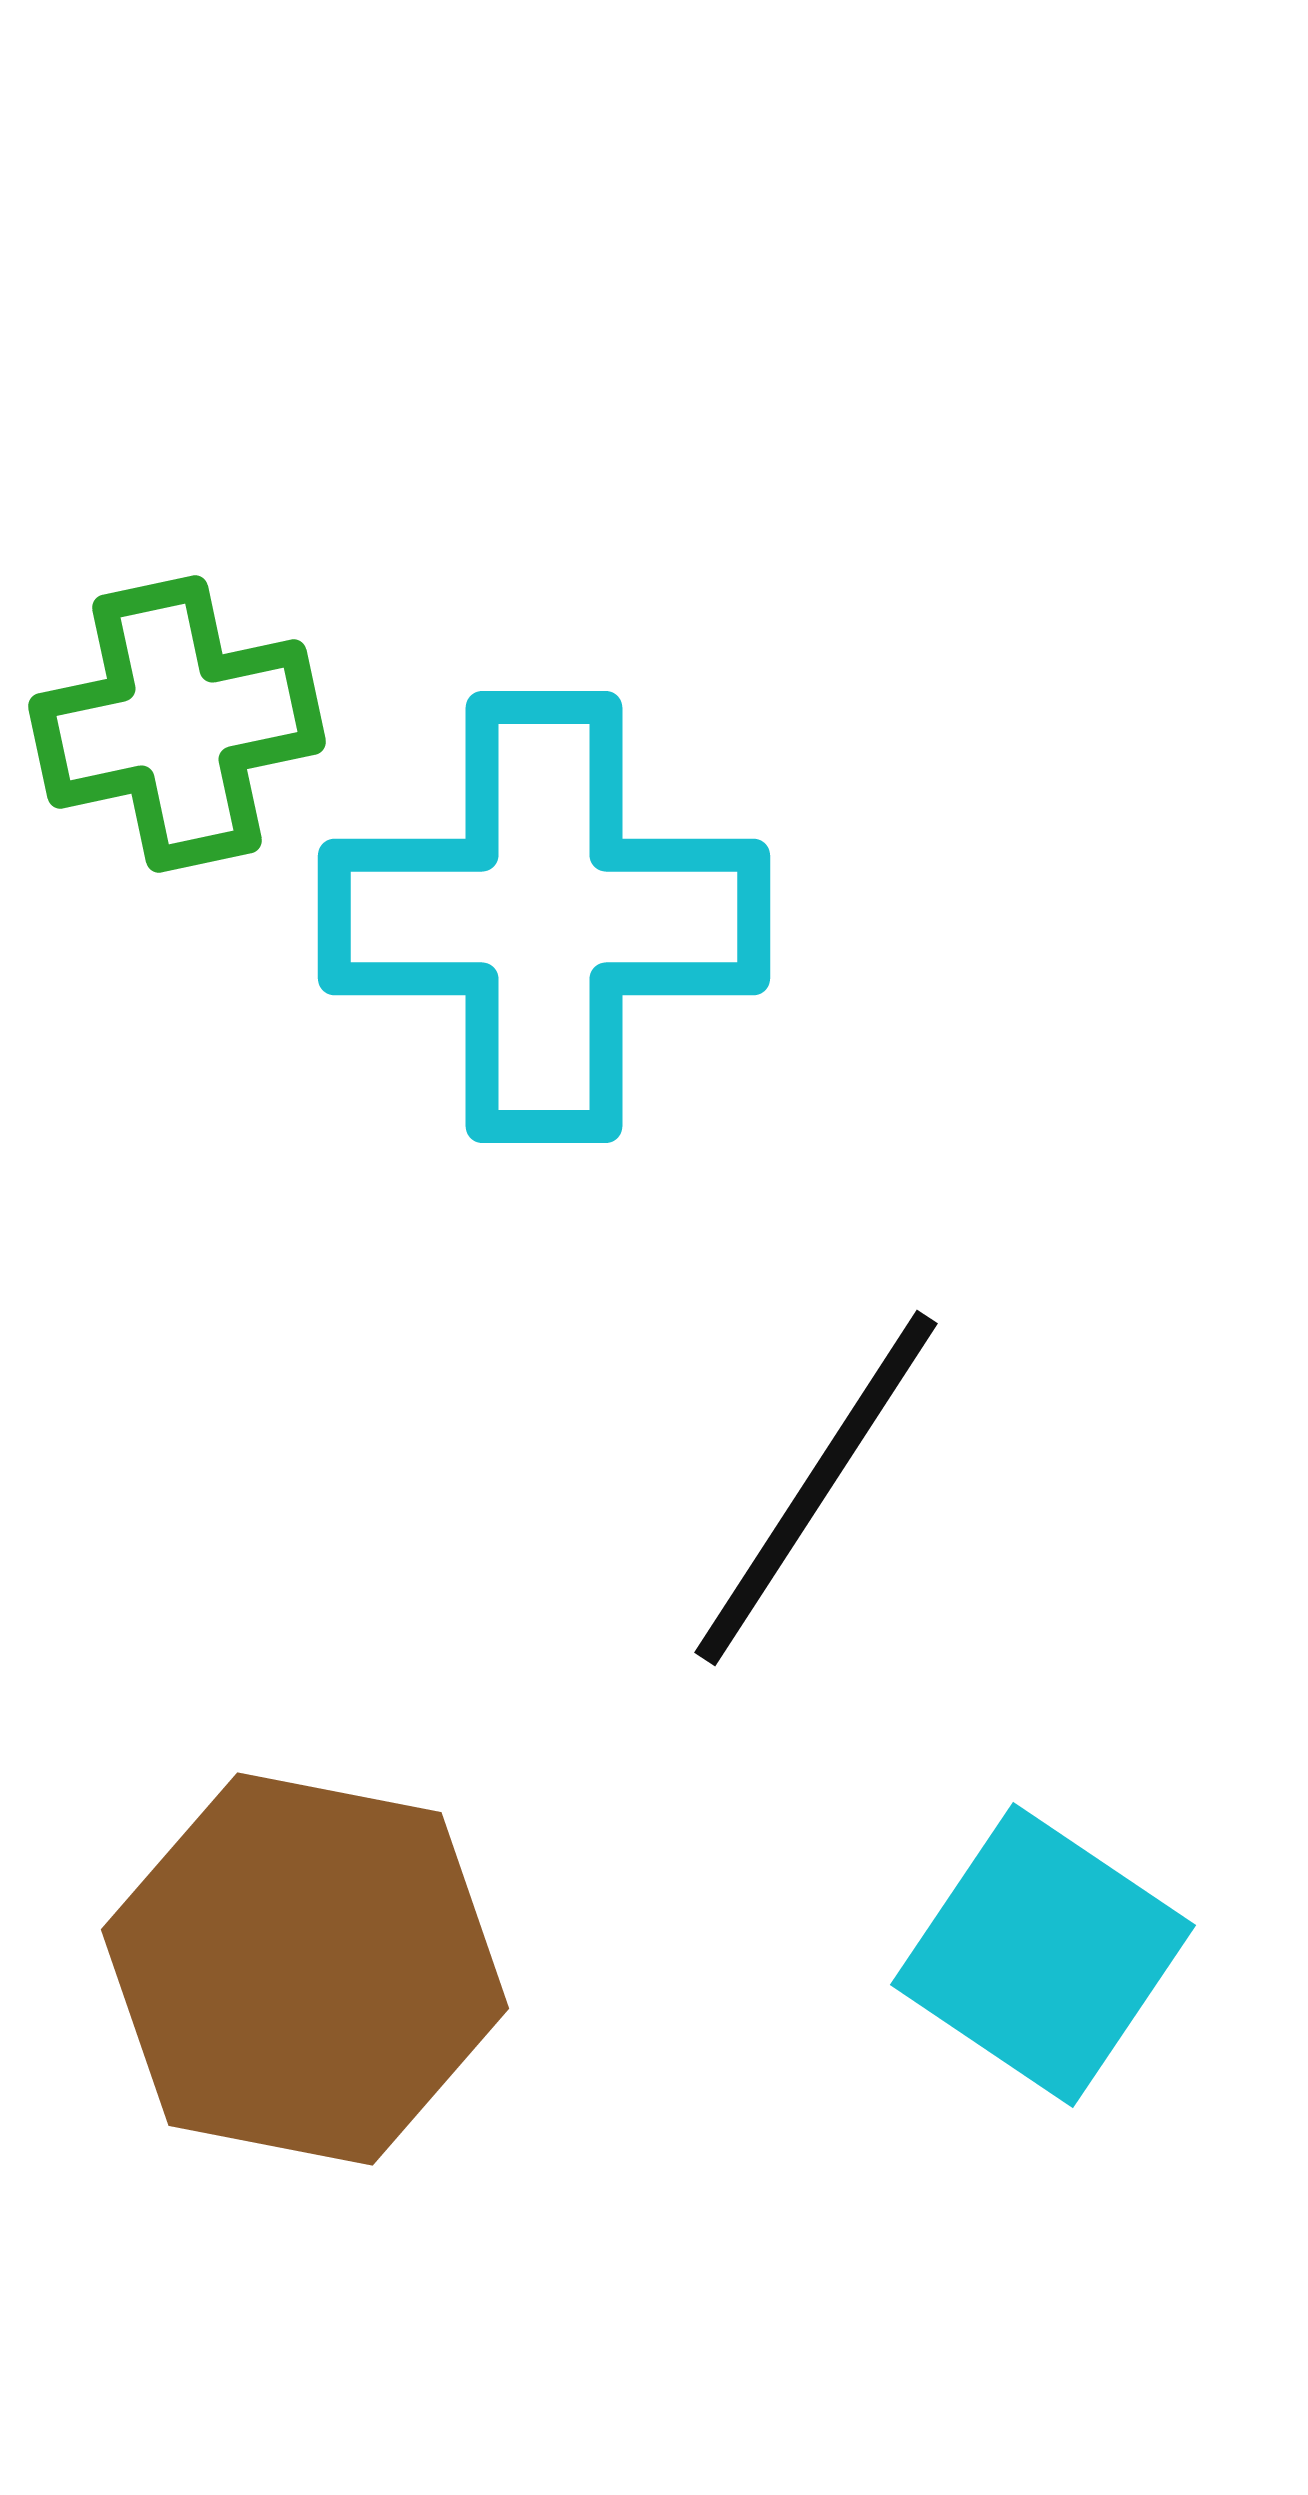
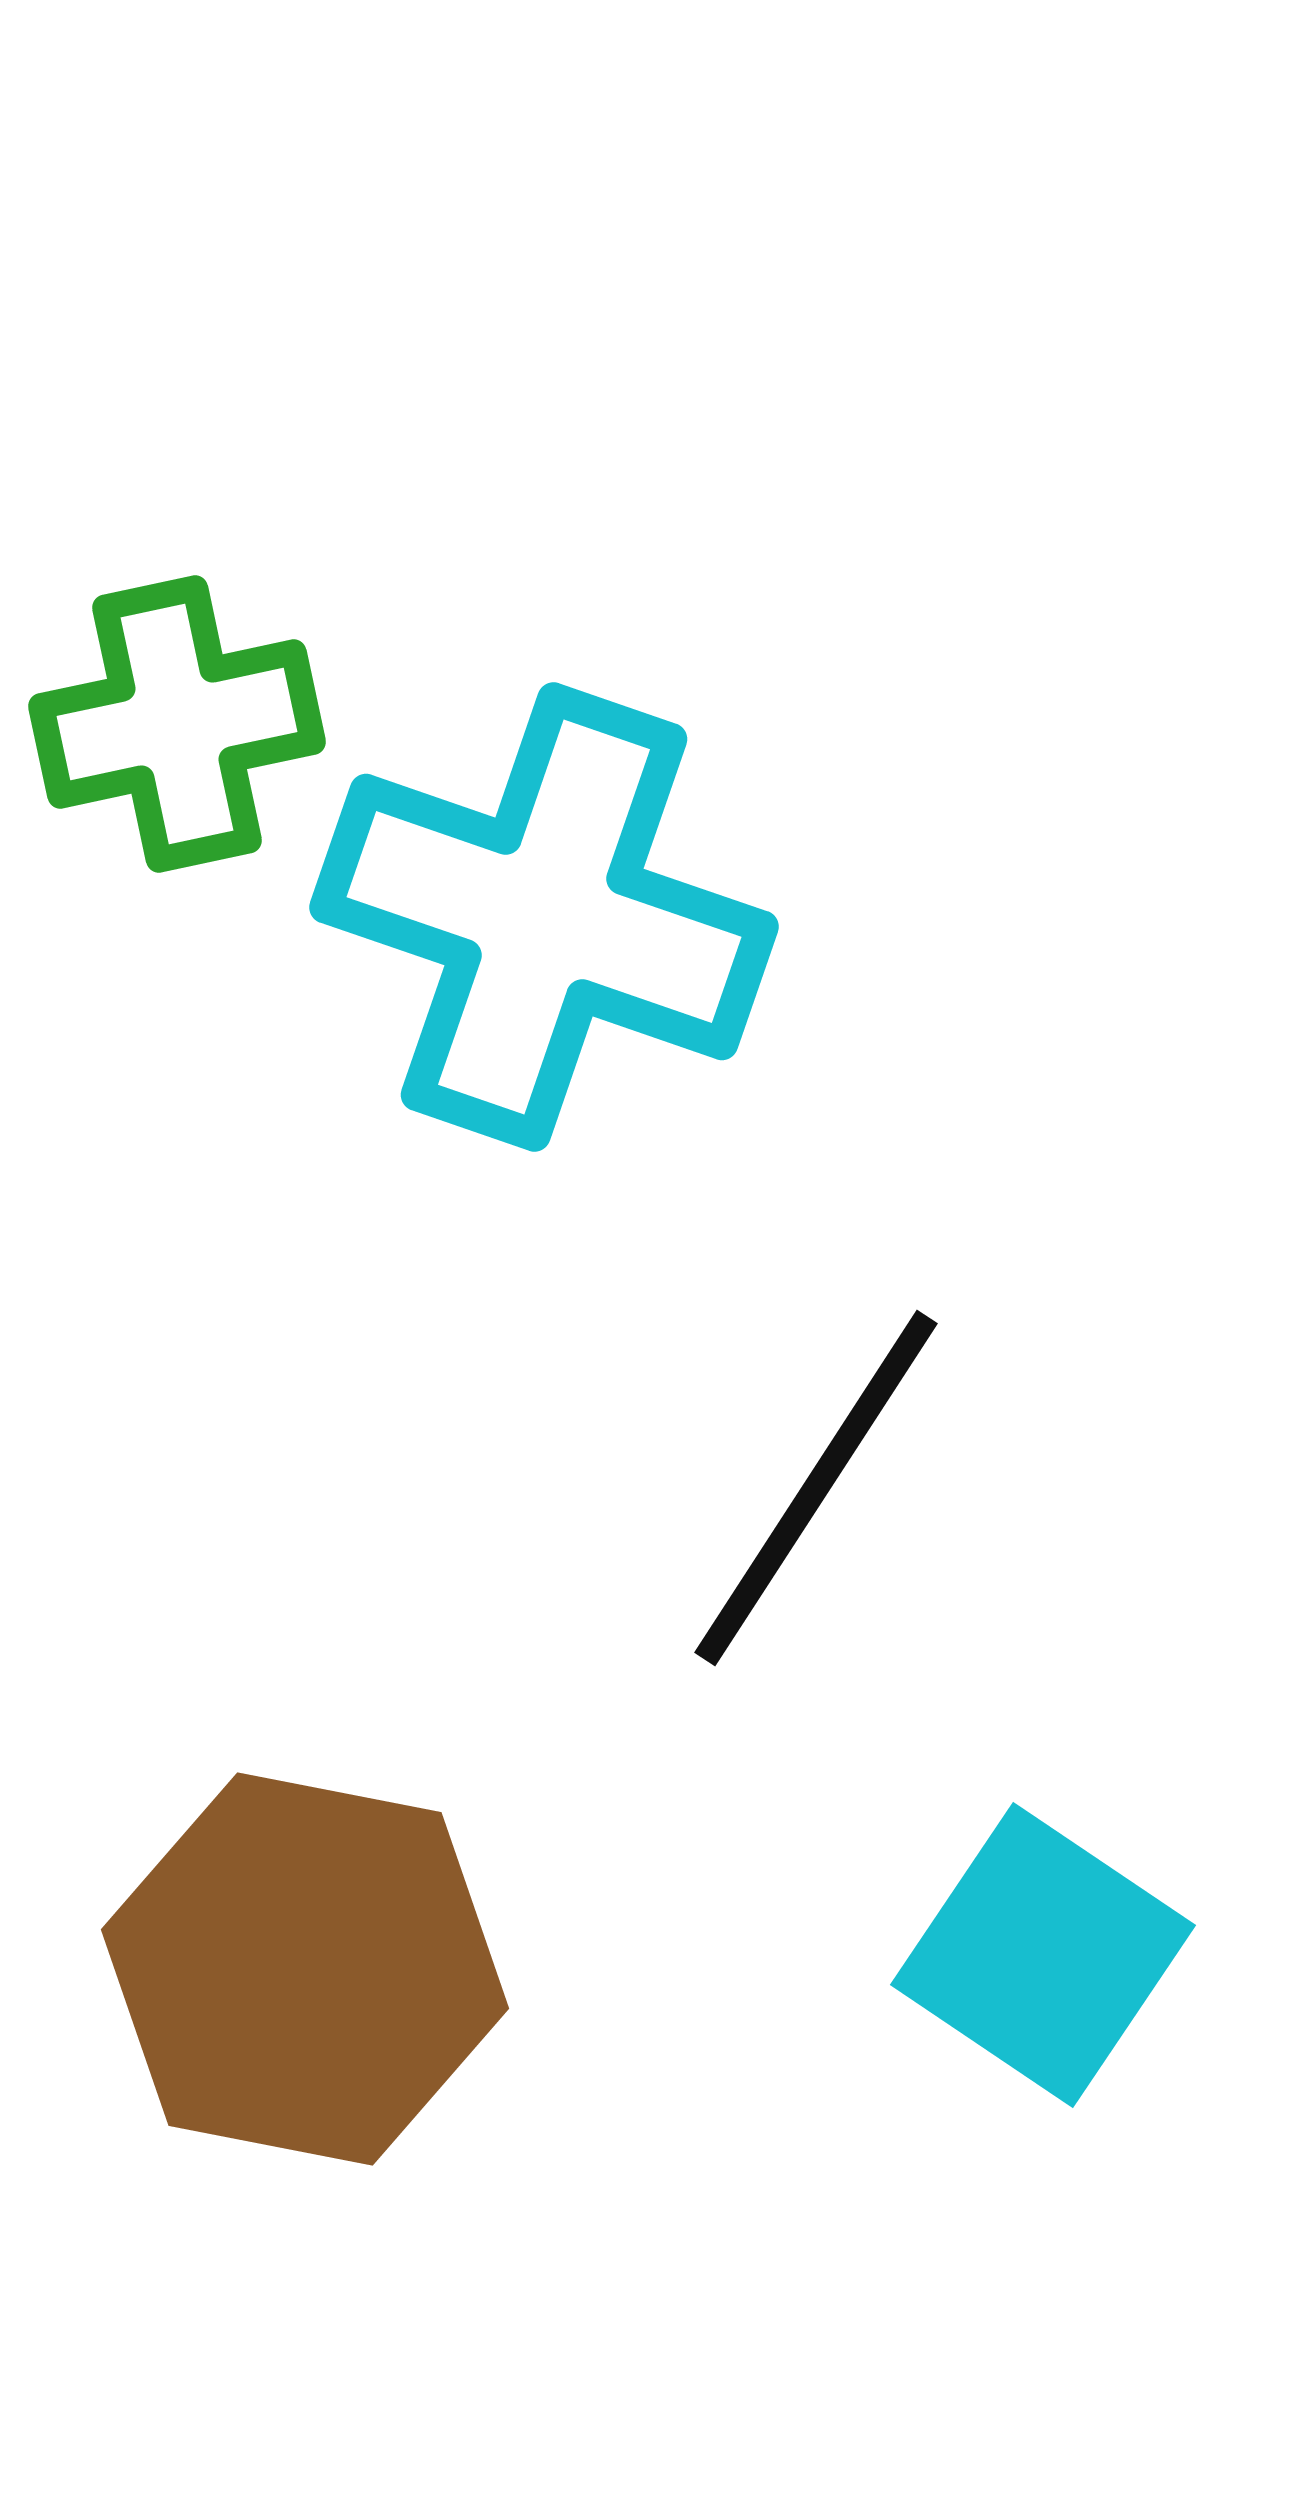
cyan cross: rotated 19 degrees clockwise
